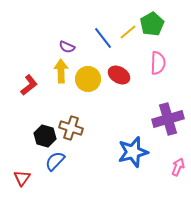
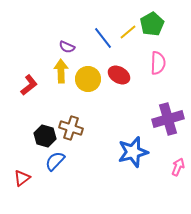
red triangle: rotated 18 degrees clockwise
